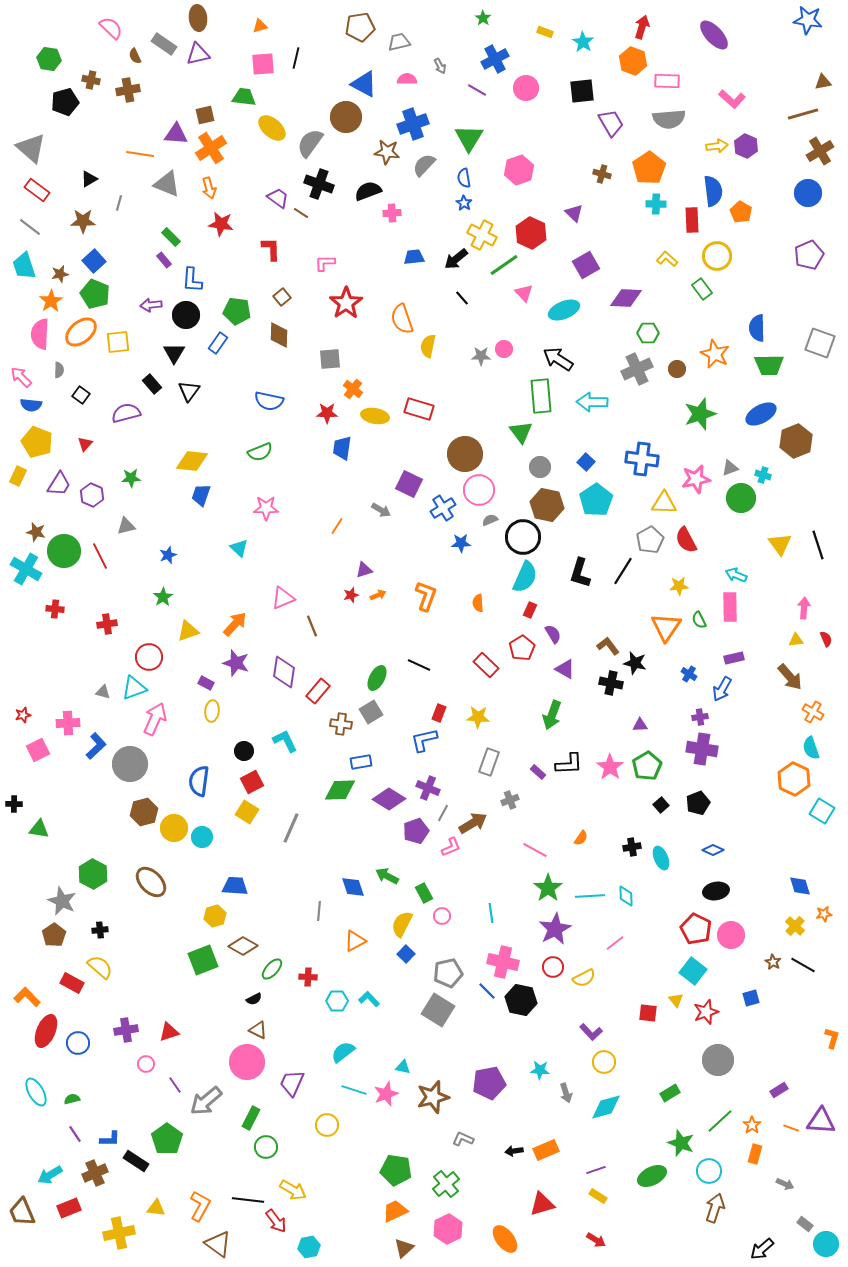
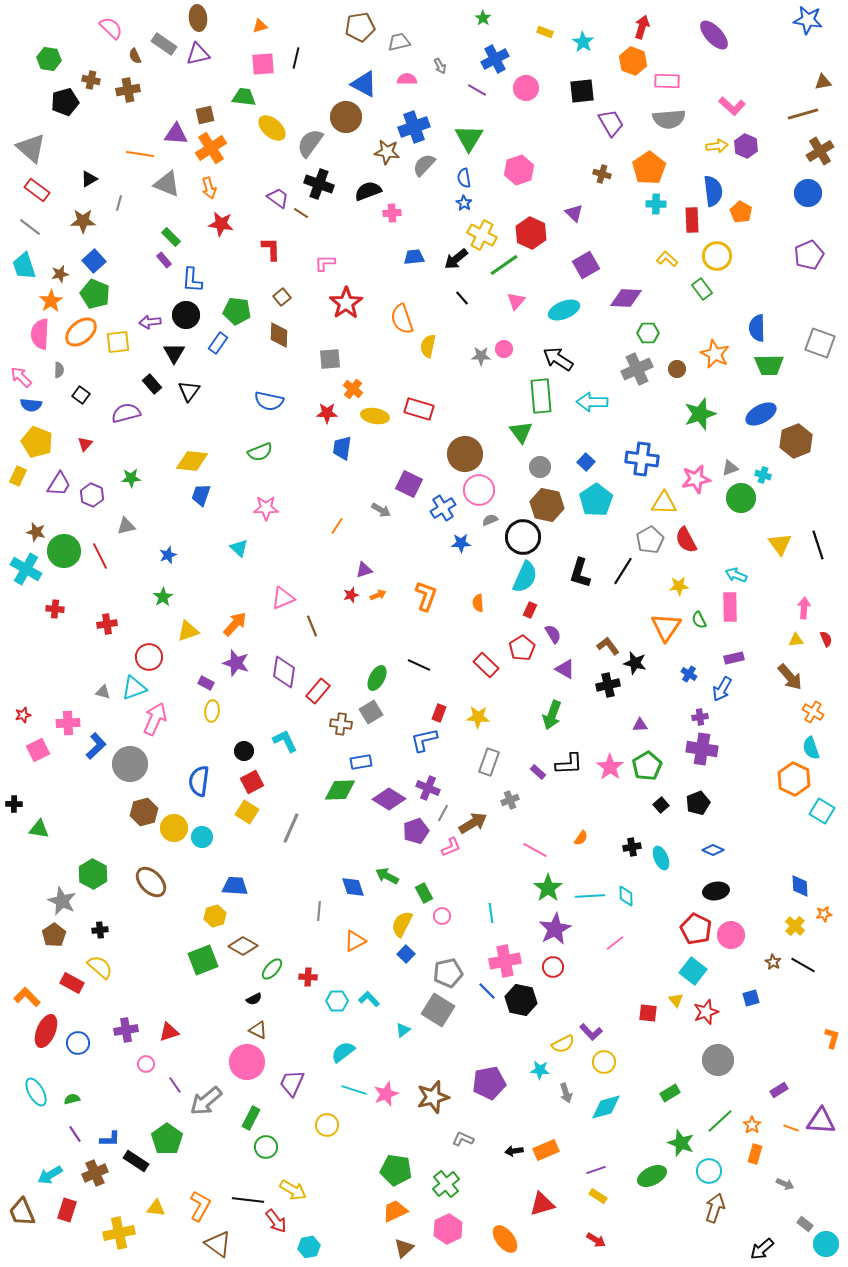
pink L-shape at (732, 99): moved 7 px down
blue cross at (413, 124): moved 1 px right, 3 px down
pink triangle at (524, 293): moved 8 px left, 8 px down; rotated 24 degrees clockwise
purple arrow at (151, 305): moved 1 px left, 17 px down
black cross at (611, 683): moved 3 px left, 2 px down; rotated 25 degrees counterclockwise
blue diamond at (800, 886): rotated 15 degrees clockwise
pink cross at (503, 962): moved 2 px right, 1 px up; rotated 24 degrees counterclockwise
yellow semicircle at (584, 978): moved 21 px left, 66 px down
cyan triangle at (403, 1067): moved 37 px up; rotated 49 degrees counterclockwise
red rectangle at (69, 1208): moved 2 px left, 2 px down; rotated 50 degrees counterclockwise
